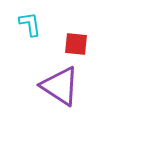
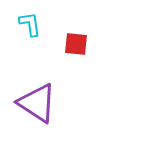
purple triangle: moved 23 px left, 17 px down
